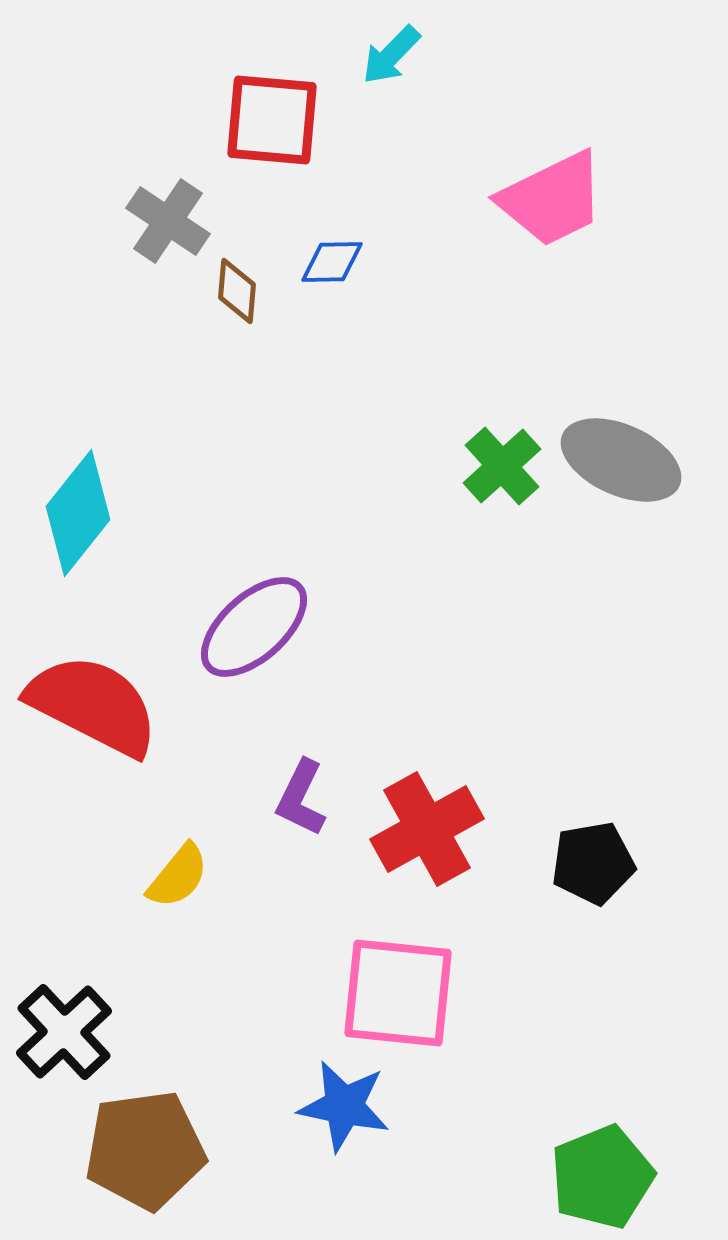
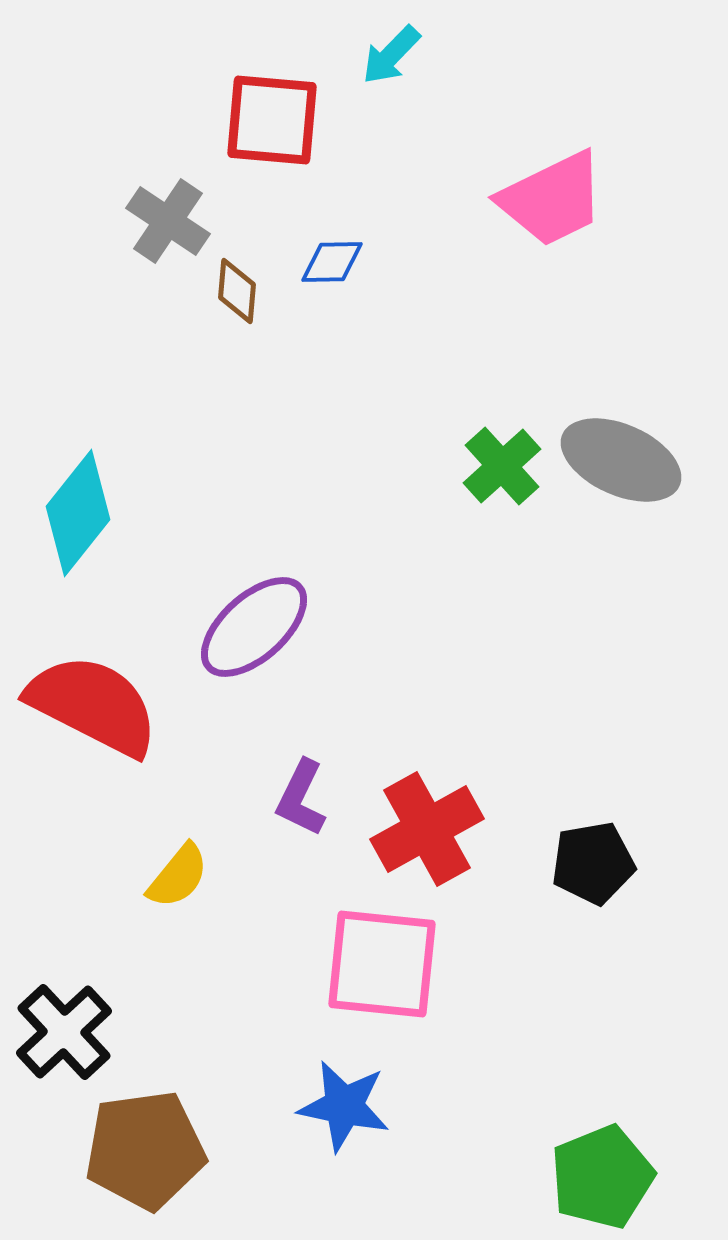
pink square: moved 16 px left, 29 px up
